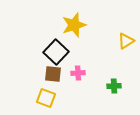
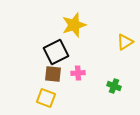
yellow triangle: moved 1 px left, 1 px down
black square: rotated 20 degrees clockwise
green cross: rotated 24 degrees clockwise
